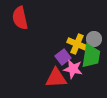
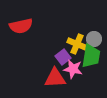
red semicircle: moved 1 px right, 8 px down; rotated 90 degrees counterclockwise
red triangle: moved 1 px left
